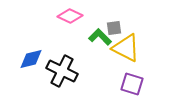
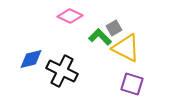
gray square: rotated 21 degrees counterclockwise
